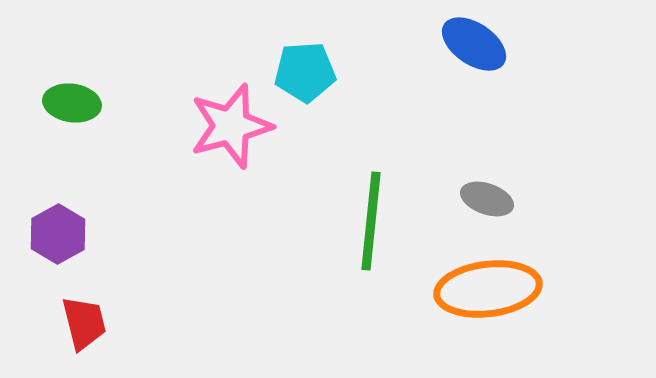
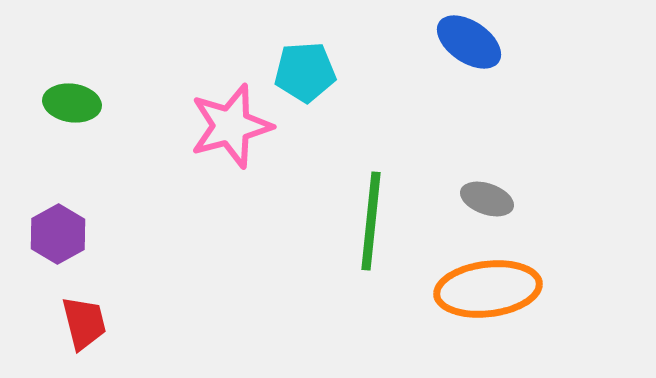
blue ellipse: moved 5 px left, 2 px up
